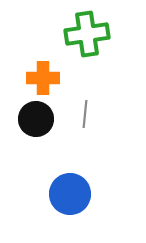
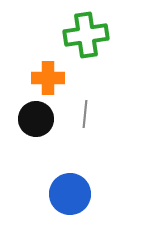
green cross: moved 1 px left, 1 px down
orange cross: moved 5 px right
